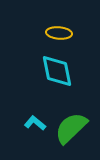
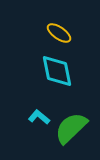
yellow ellipse: rotated 30 degrees clockwise
cyan L-shape: moved 4 px right, 6 px up
